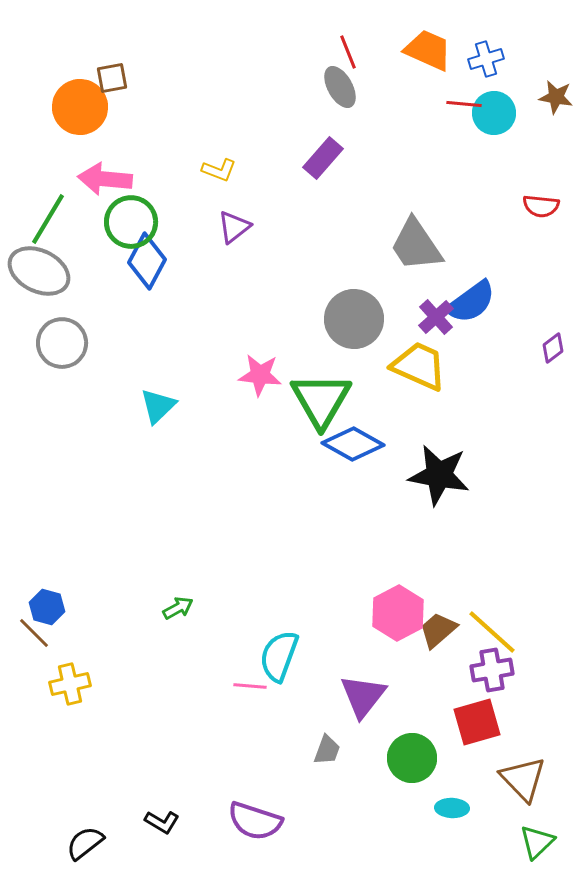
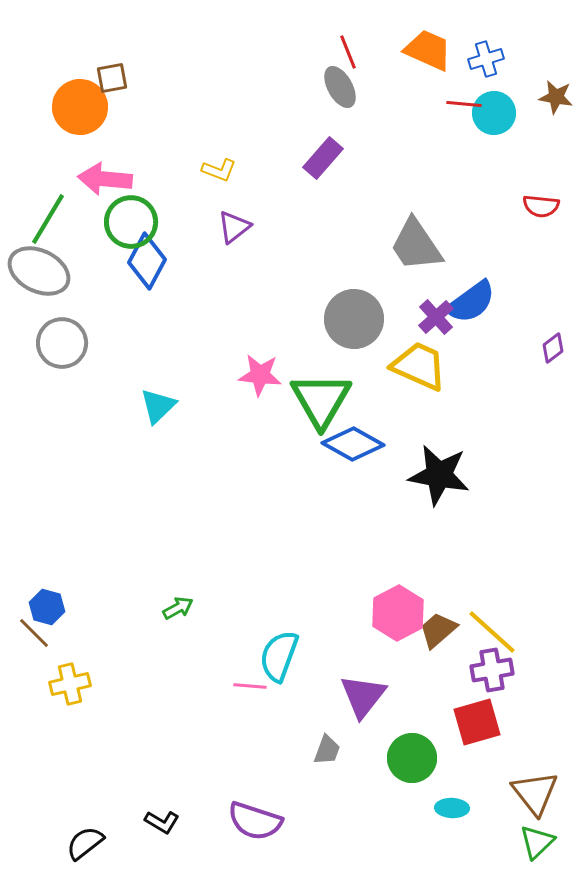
brown triangle at (523, 779): moved 12 px right, 14 px down; rotated 6 degrees clockwise
